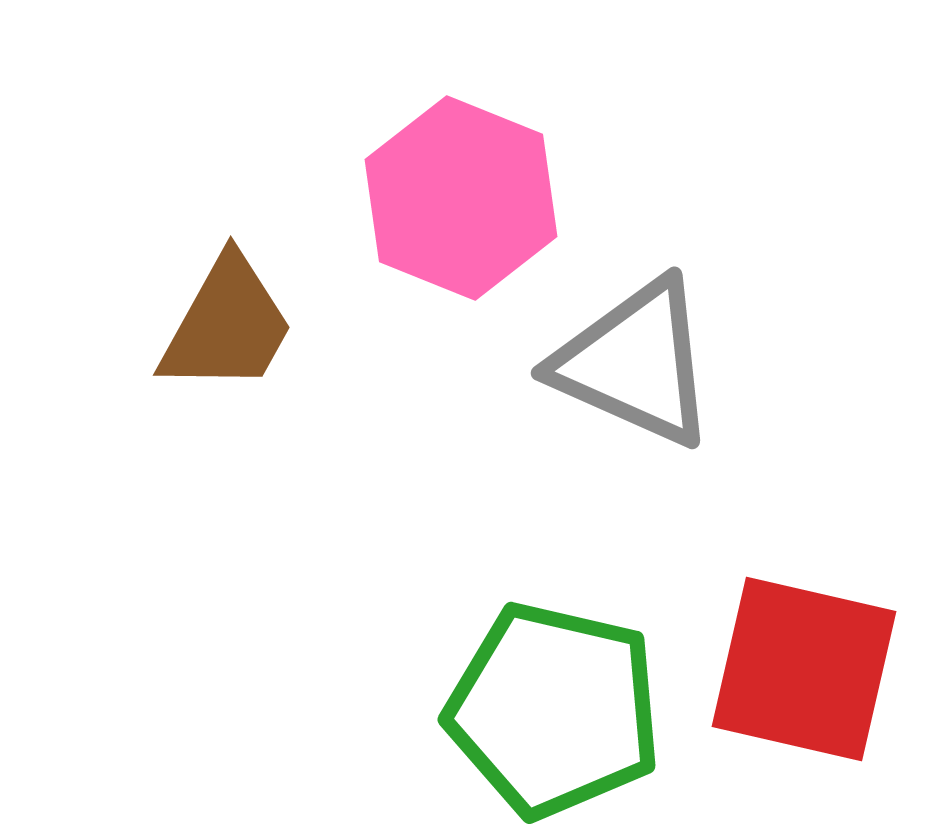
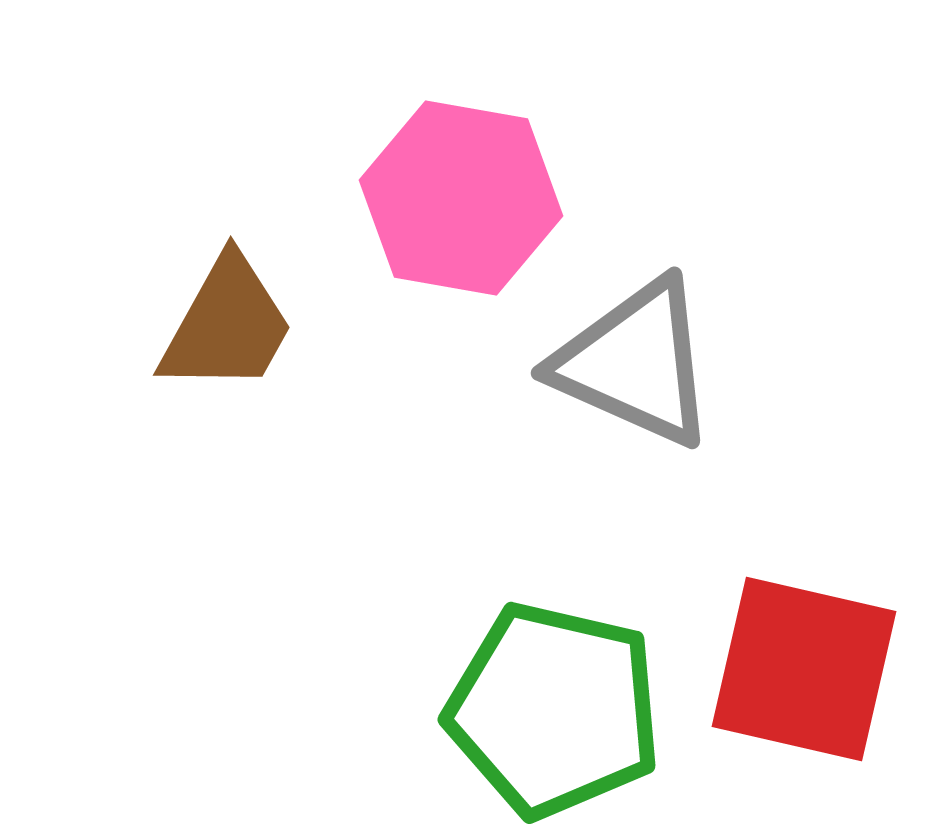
pink hexagon: rotated 12 degrees counterclockwise
